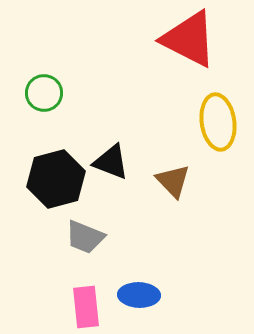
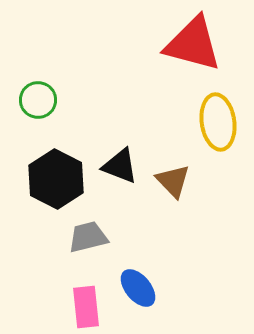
red triangle: moved 4 px right, 5 px down; rotated 12 degrees counterclockwise
green circle: moved 6 px left, 7 px down
black triangle: moved 9 px right, 4 px down
black hexagon: rotated 18 degrees counterclockwise
gray trapezoid: moved 3 px right; rotated 144 degrees clockwise
blue ellipse: moved 1 px left, 7 px up; rotated 48 degrees clockwise
